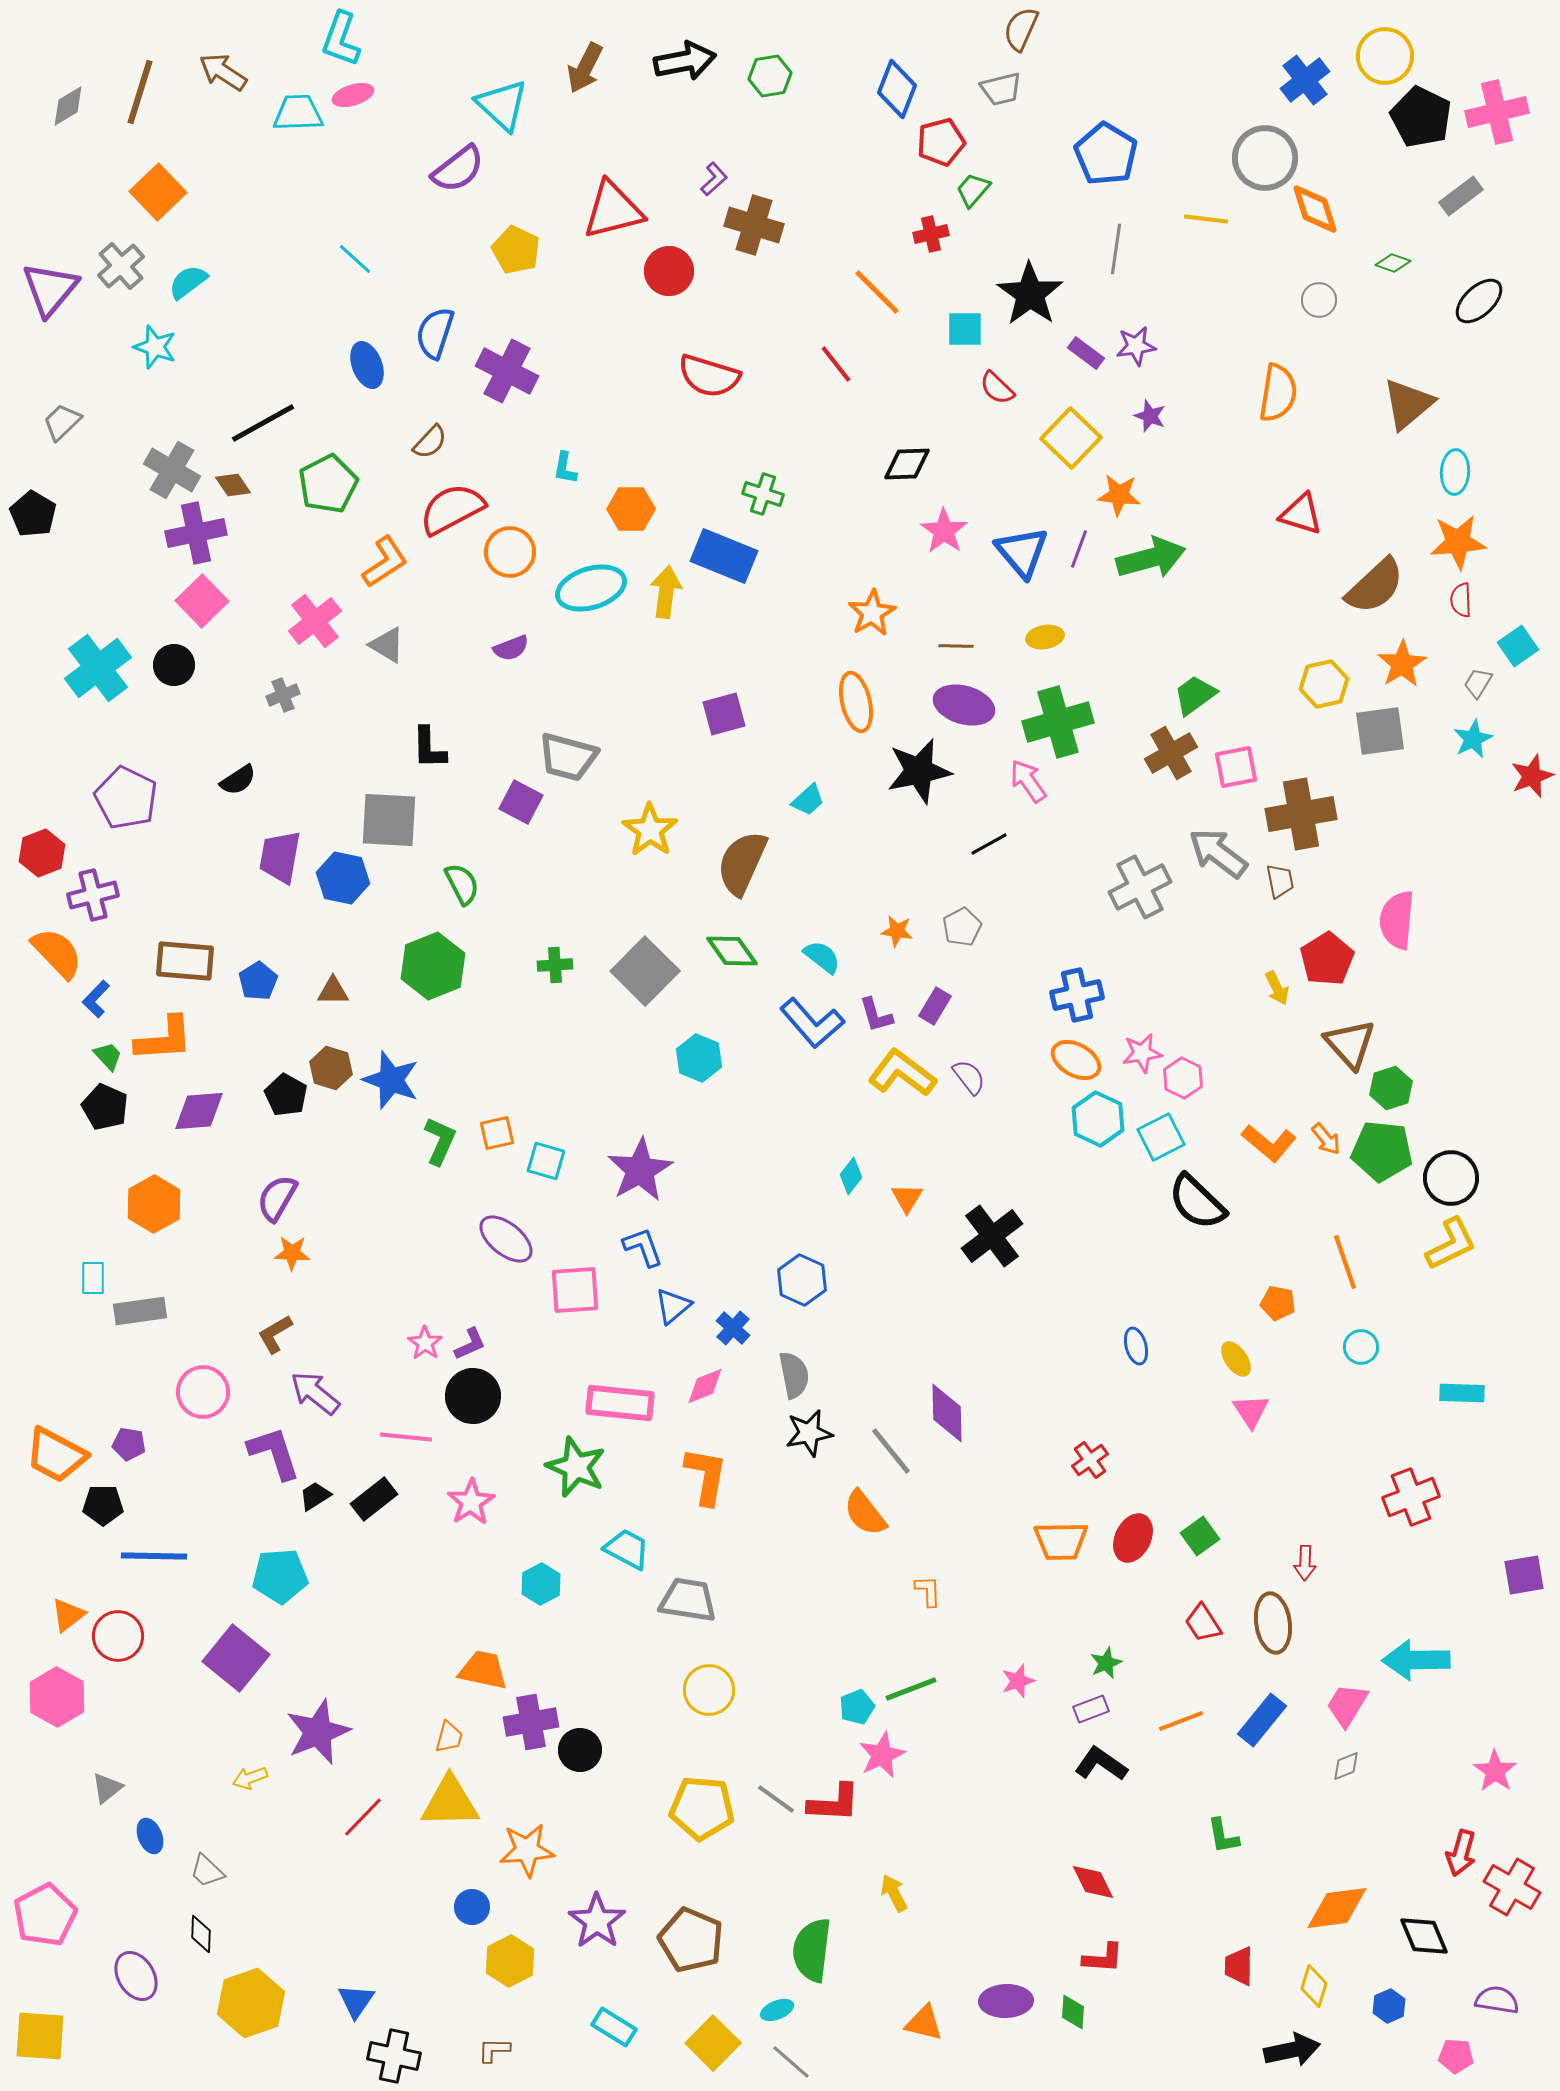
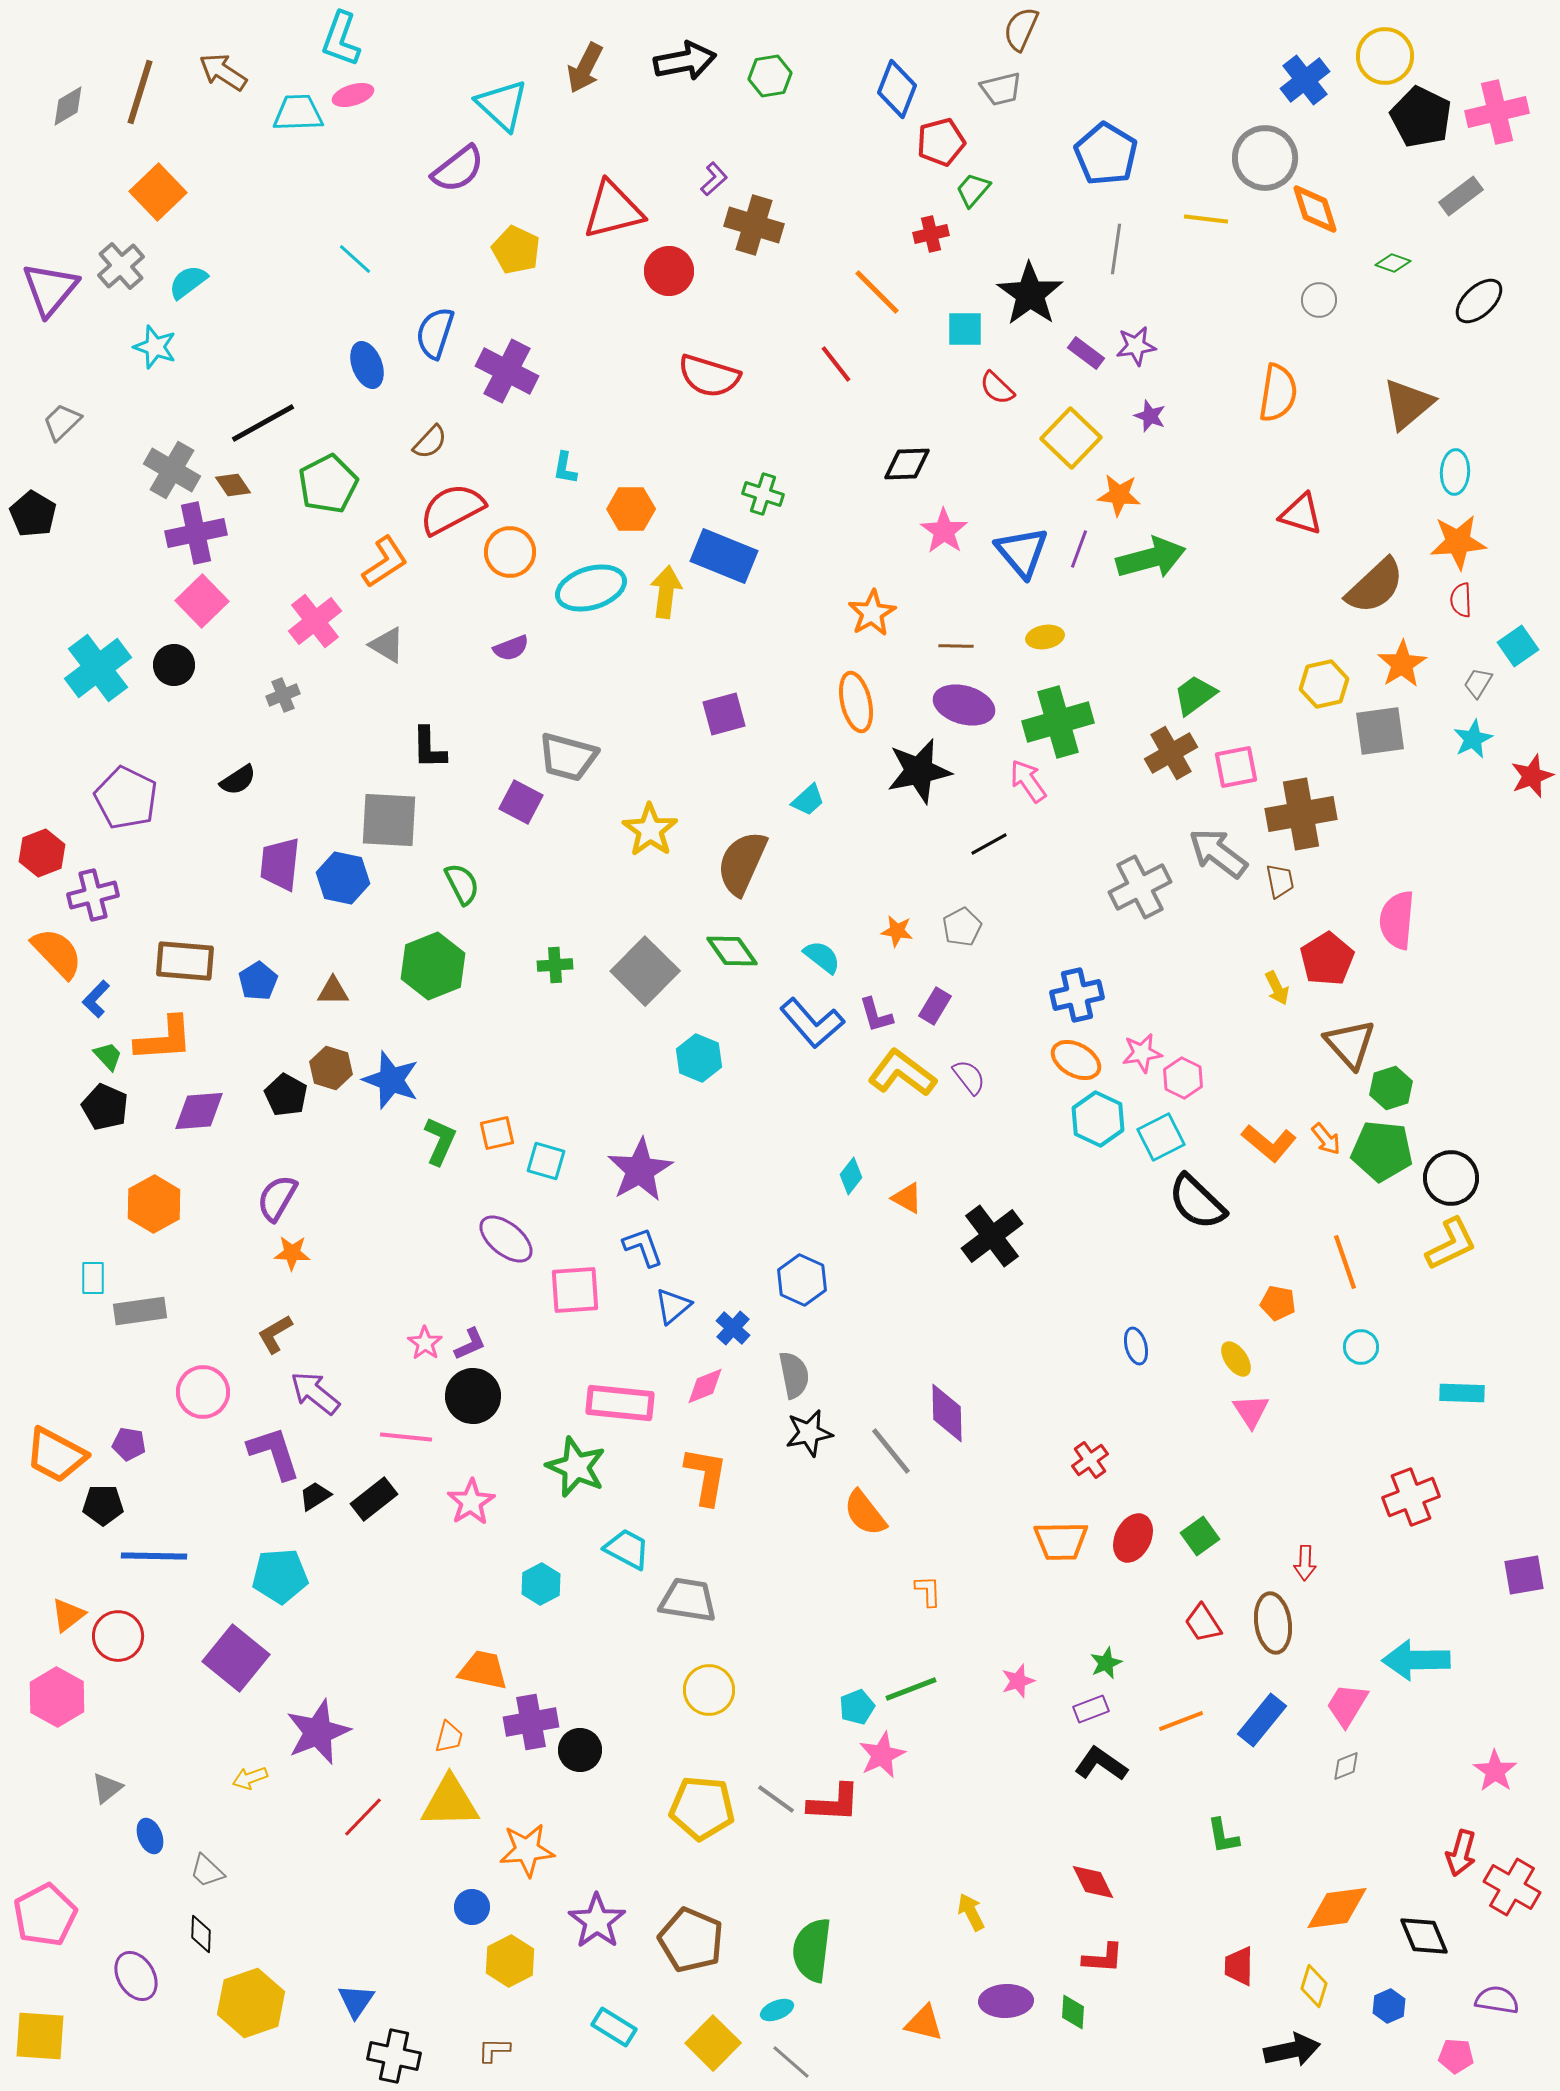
purple trapezoid at (280, 857): moved 7 px down; rotated 4 degrees counterclockwise
orange triangle at (907, 1198): rotated 32 degrees counterclockwise
yellow arrow at (894, 1893): moved 77 px right, 19 px down
